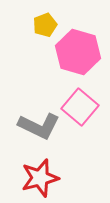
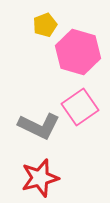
pink square: rotated 15 degrees clockwise
